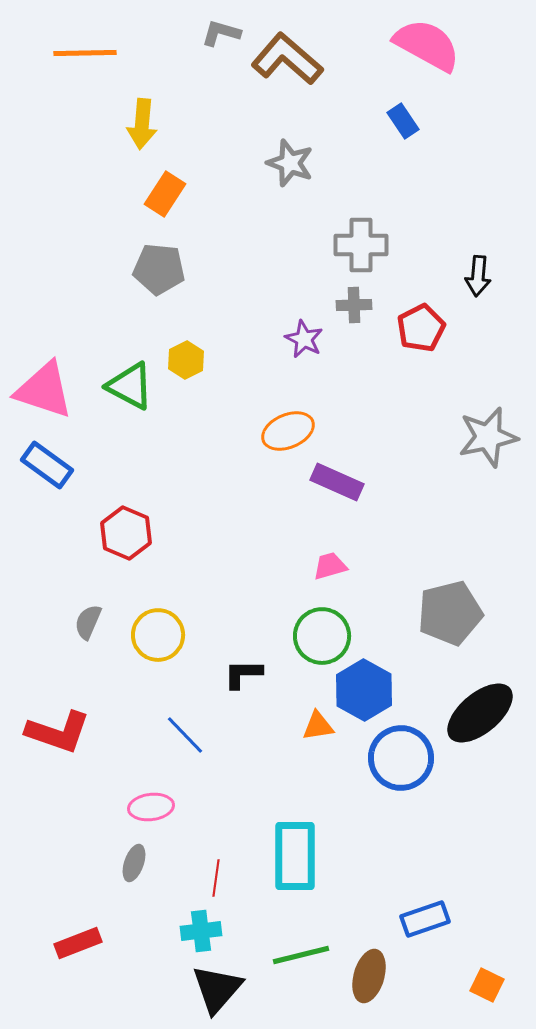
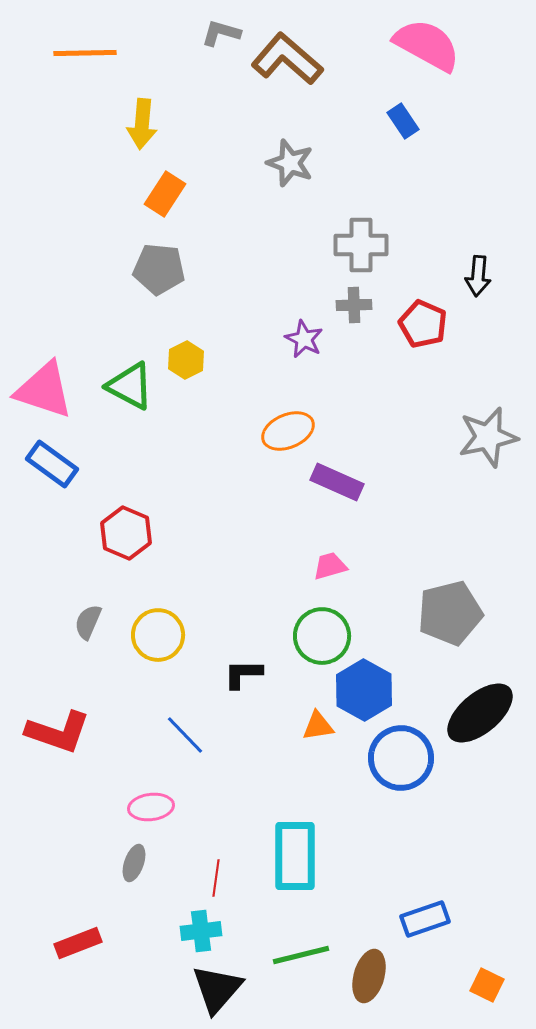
red pentagon at (421, 328): moved 2 px right, 4 px up; rotated 21 degrees counterclockwise
blue rectangle at (47, 465): moved 5 px right, 1 px up
